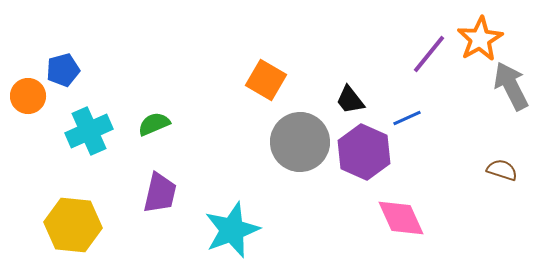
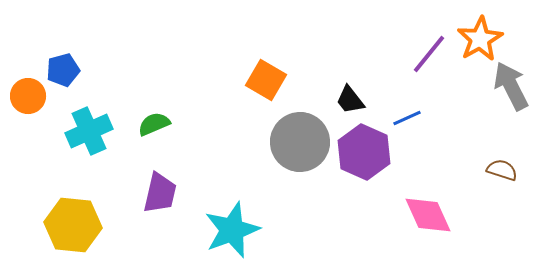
pink diamond: moved 27 px right, 3 px up
